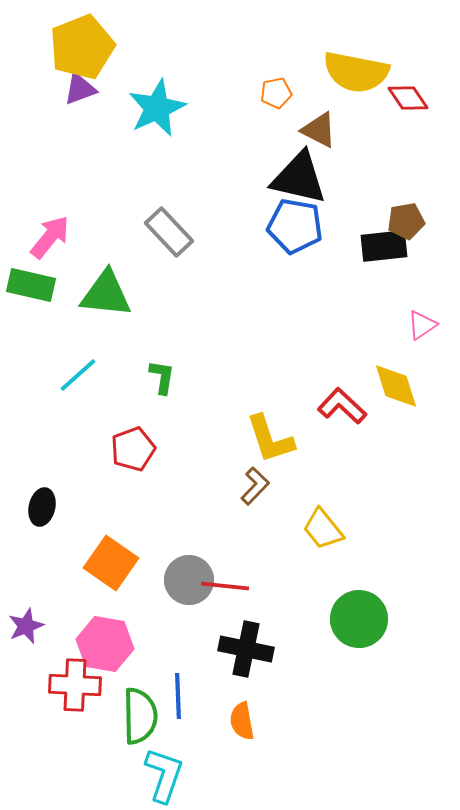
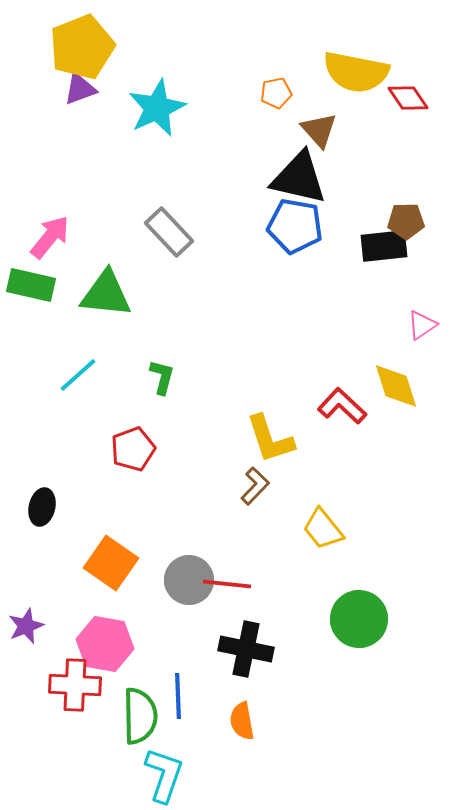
brown triangle: rotated 21 degrees clockwise
brown pentagon: rotated 9 degrees clockwise
green L-shape: rotated 6 degrees clockwise
red line: moved 2 px right, 2 px up
